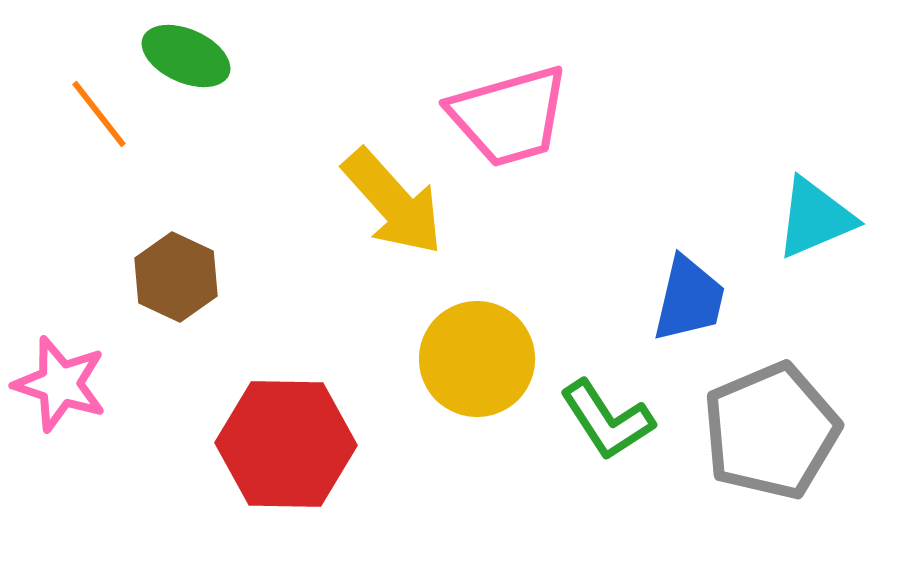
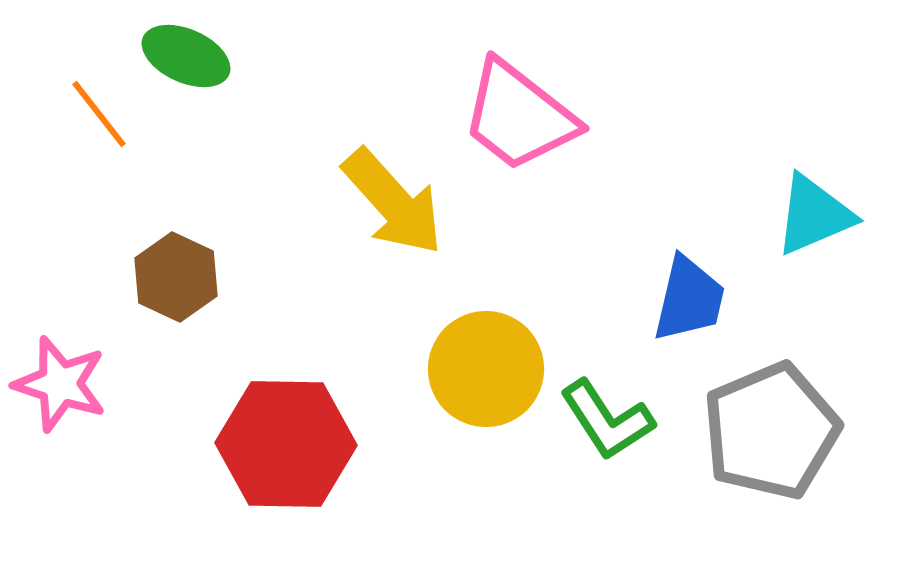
pink trapezoid: moved 10 px right; rotated 54 degrees clockwise
cyan triangle: moved 1 px left, 3 px up
yellow circle: moved 9 px right, 10 px down
